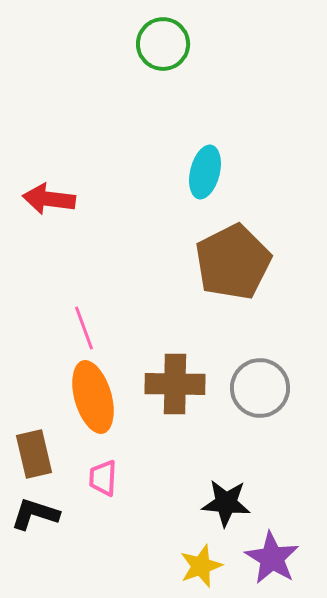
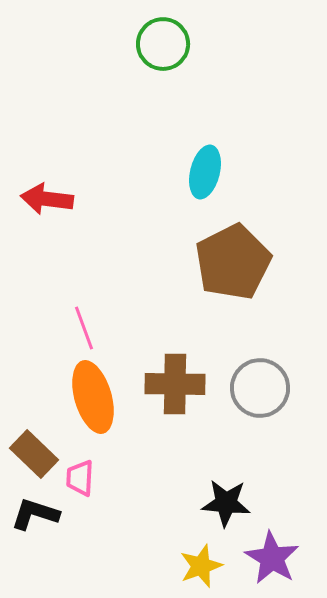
red arrow: moved 2 px left
brown rectangle: rotated 33 degrees counterclockwise
pink trapezoid: moved 23 px left
